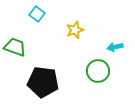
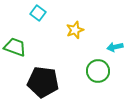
cyan square: moved 1 px right, 1 px up
